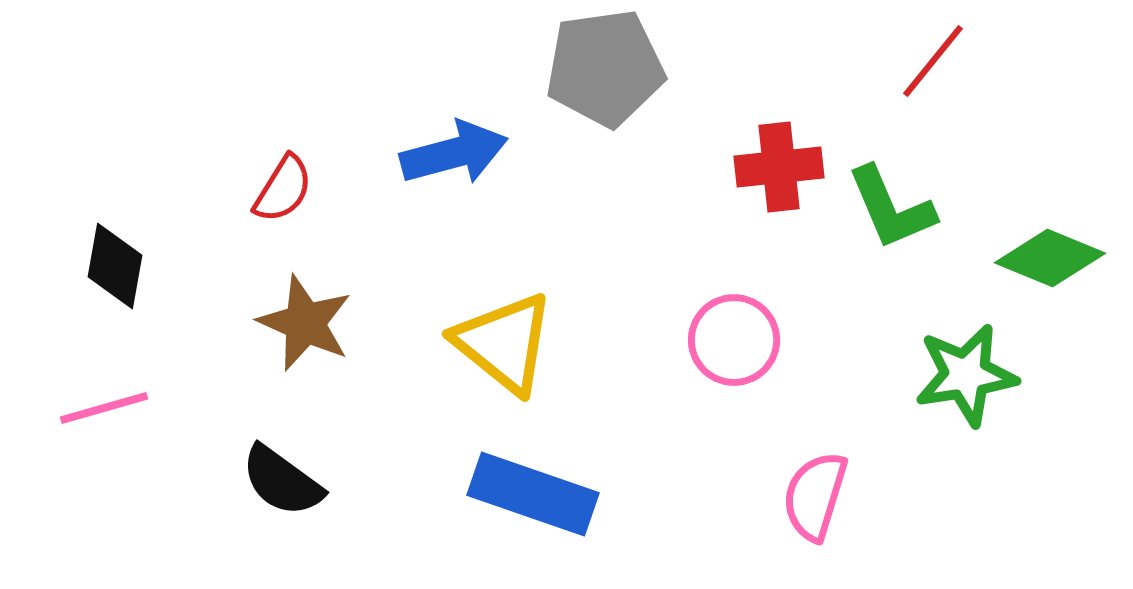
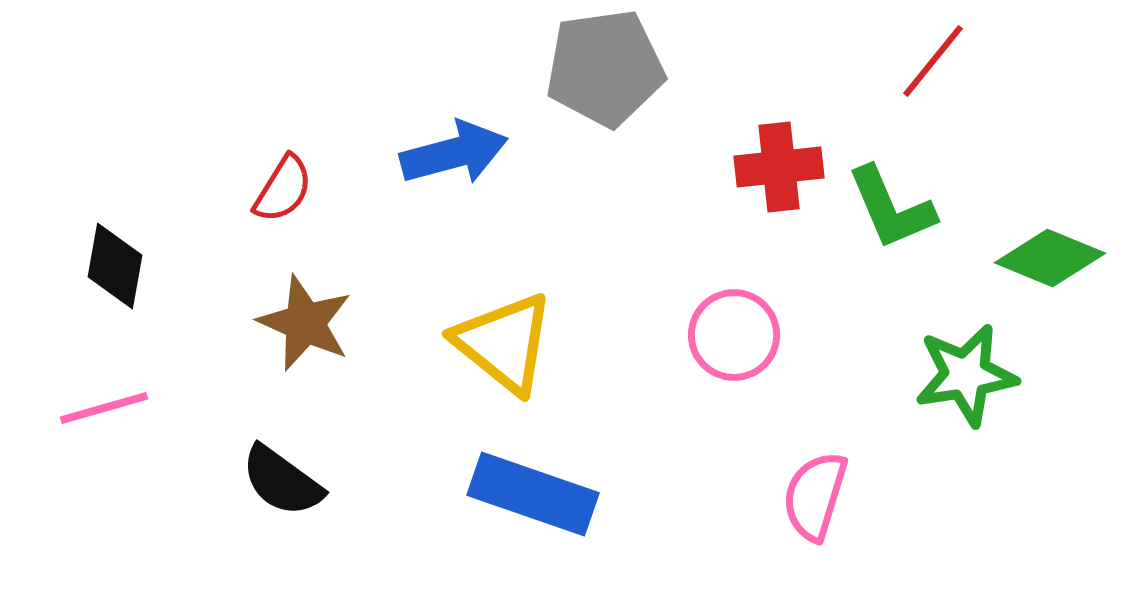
pink circle: moved 5 px up
